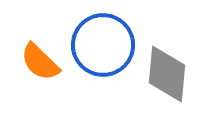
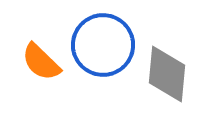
orange semicircle: moved 1 px right
